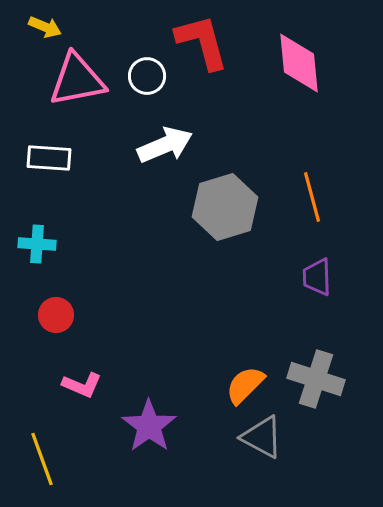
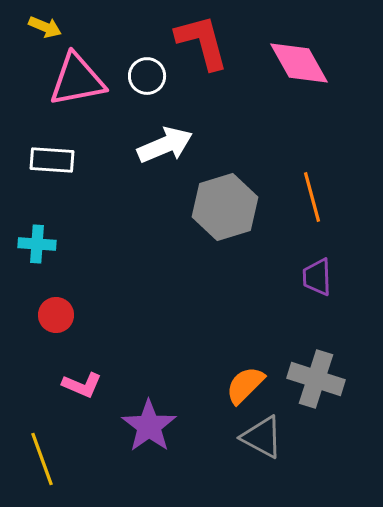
pink diamond: rotated 24 degrees counterclockwise
white rectangle: moved 3 px right, 2 px down
